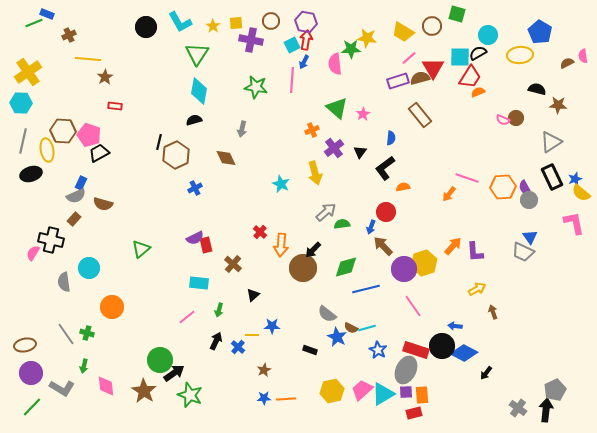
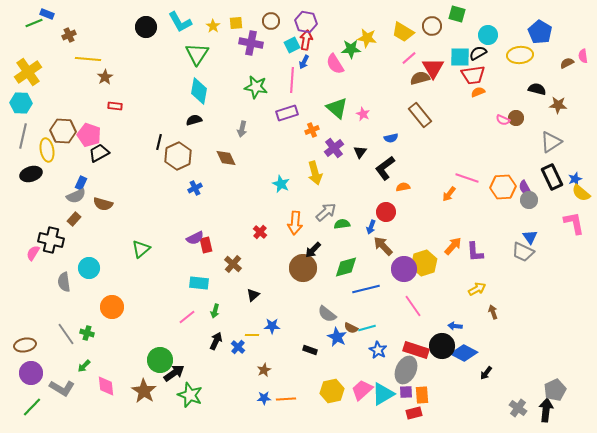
purple cross at (251, 40): moved 3 px down
pink semicircle at (335, 64): rotated 25 degrees counterclockwise
red trapezoid at (470, 77): moved 3 px right, 2 px up; rotated 50 degrees clockwise
purple rectangle at (398, 81): moved 111 px left, 32 px down
pink star at (363, 114): rotated 16 degrees counterclockwise
blue semicircle at (391, 138): rotated 72 degrees clockwise
gray line at (23, 141): moved 5 px up
brown hexagon at (176, 155): moved 2 px right, 1 px down
orange arrow at (281, 245): moved 14 px right, 22 px up
green arrow at (219, 310): moved 4 px left, 1 px down
green arrow at (84, 366): rotated 32 degrees clockwise
